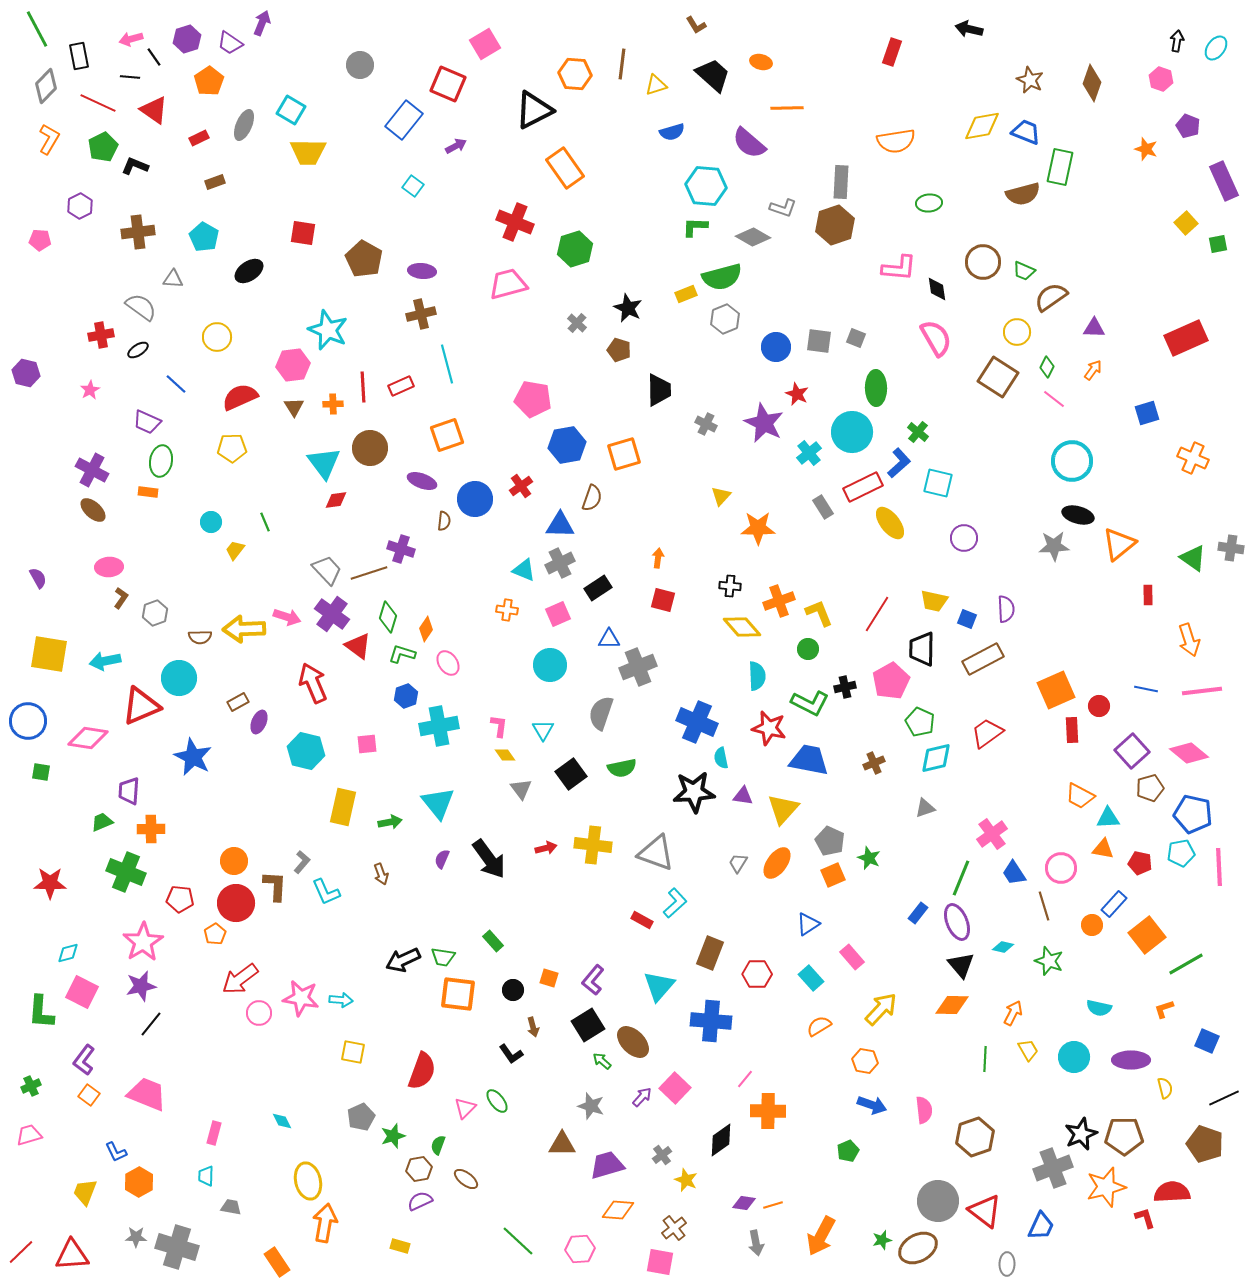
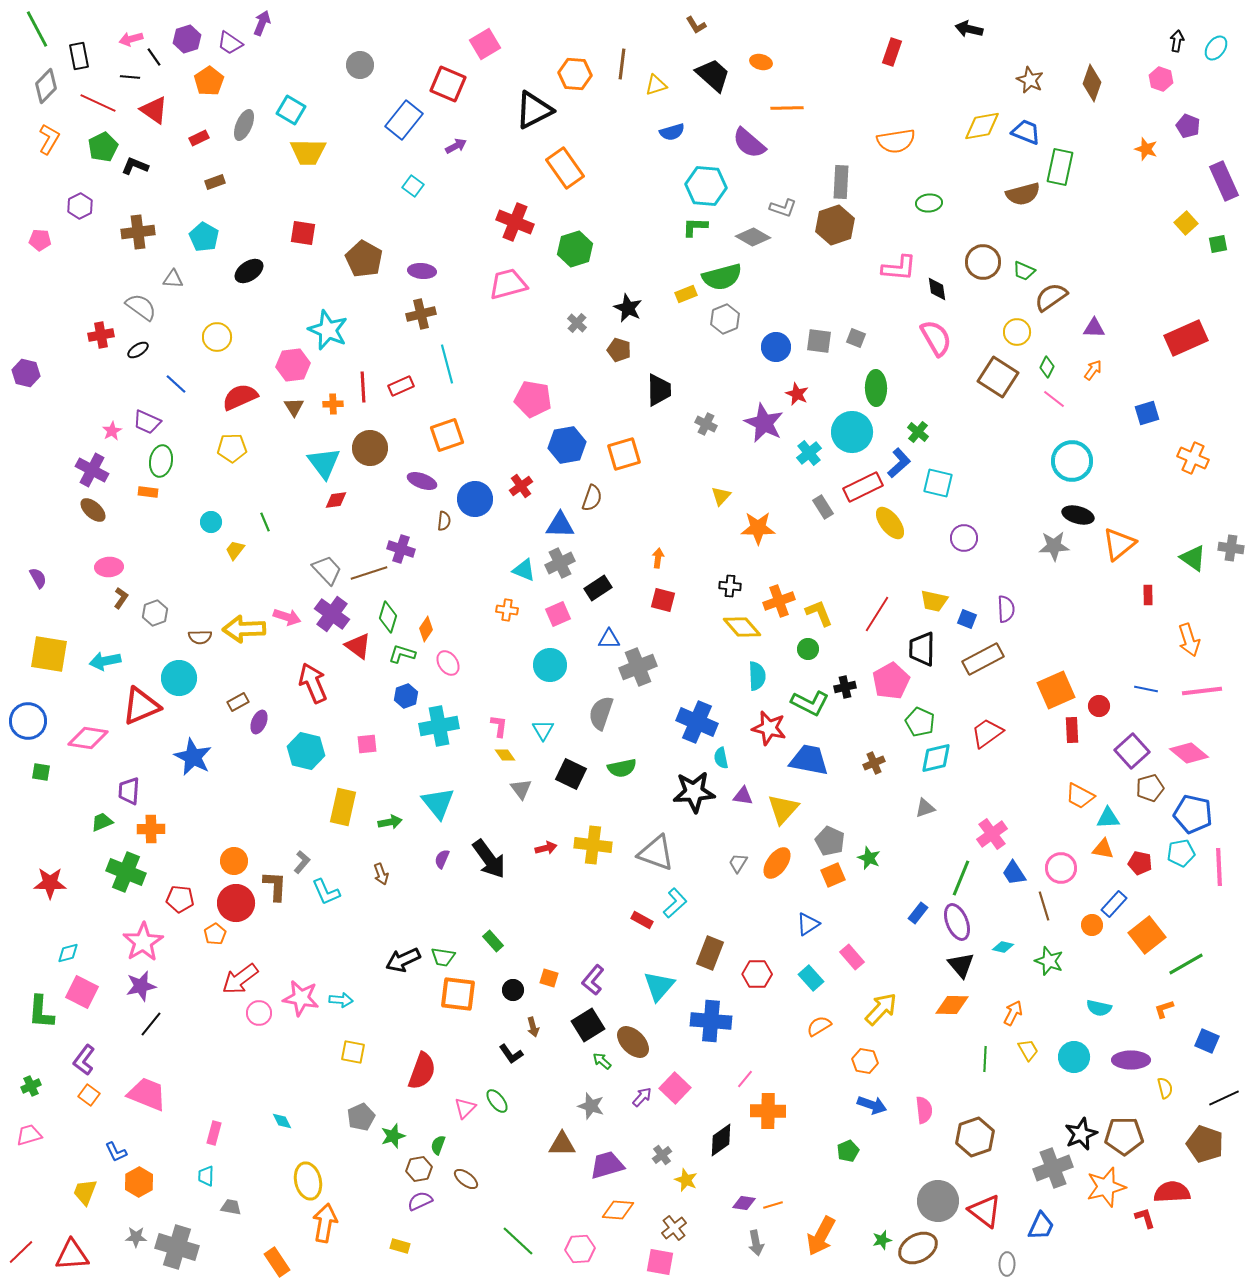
pink star at (90, 390): moved 22 px right, 41 px down
black square at (571, 774): rotated 28 degrees counterclockwise
